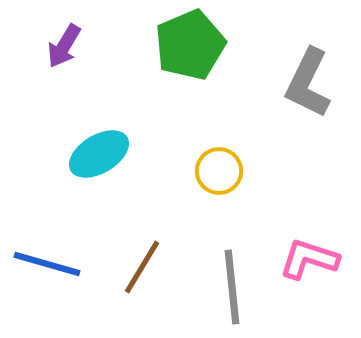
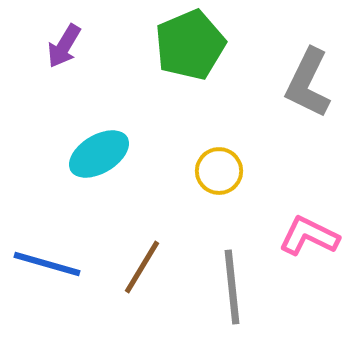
pink L-shape: moved 23 px up; rotated 8 degrees clockwise
